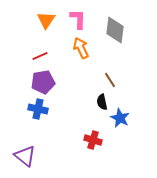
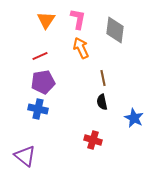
pink L-shape: rotated 10 degrees clockwise
brown line: moved 7 px left, 2 px up; rotated 21 degrees clockwise
blue star: moved 14 px right
